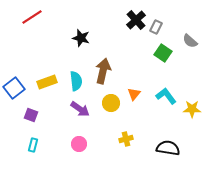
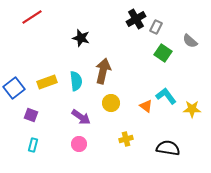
black cross: moved 1 px up; rotated 12 degrees clockwise
orange triangle: moved 12 px right, 12 px down; rotated 32 degrees counterclockwise
purple arrow: moved 1 px right, 8 px down
